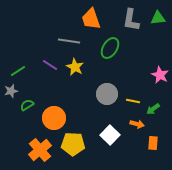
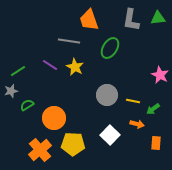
orange trapezoid: moved 2 px left, 1 px down
gray circle: moved 1 px down
orange rectangle: moved 3 px right
